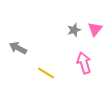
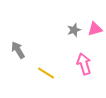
pink triangle: rotated 35 degrees clockwise
gray arrow: moved 2 px down; rotated 30 degrees clockwise
pink arrow: moved 1 px down
